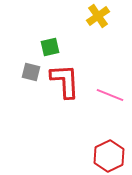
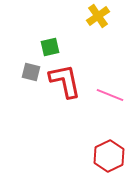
red L-shape: rotated 9 degrees counterclockwise
